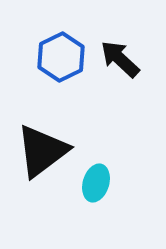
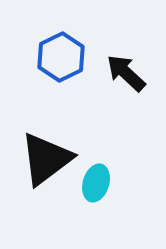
black arrow: moved 6 px right, 14 px down
black triangle: moved 4 px right, 8 px down
